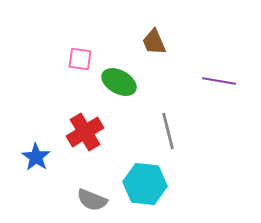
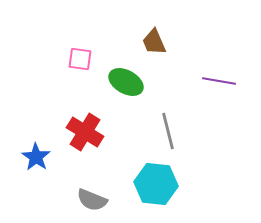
green ellipse: moved 7 px right
red cross: rotated 27 degrees counterclockwise
cyan hexagon: moved 11 px right
